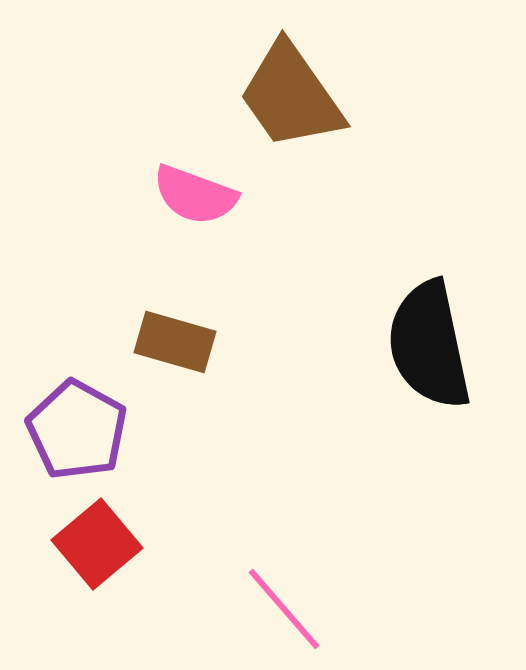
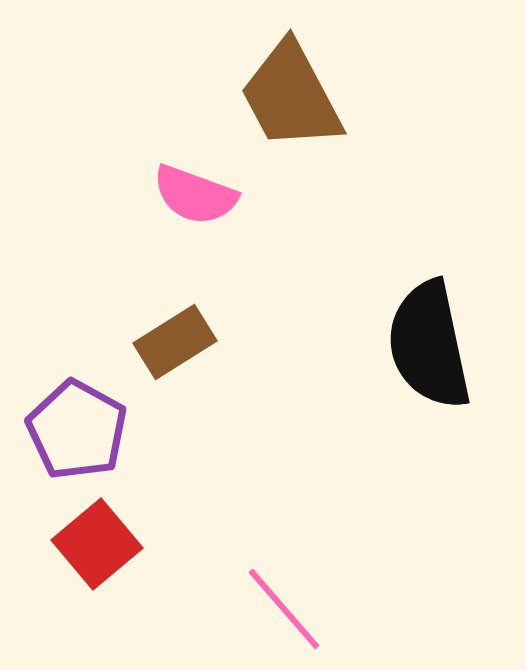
brown trapezoid: rotated 7 degrees clockwise
brown rectangle: rotated 48 degrees counterclockwise
